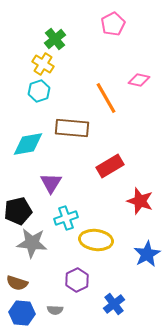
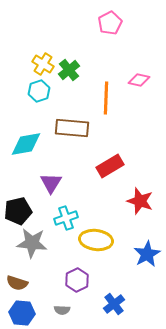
pink pentagon: moved 3 px left, 1 px up
green cross: moved 14 px right, 31 px down
orange line: rotated 32 degrees clockwise
cyan diamond: moved 2 px left
gray semicircle: moved 7 px right
